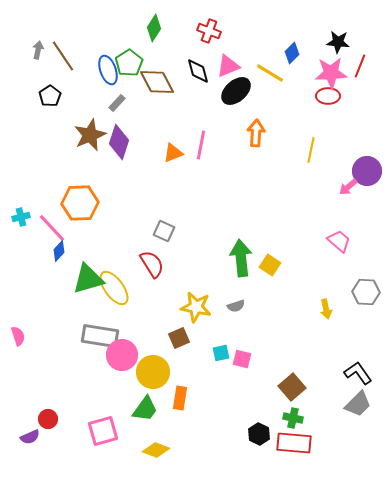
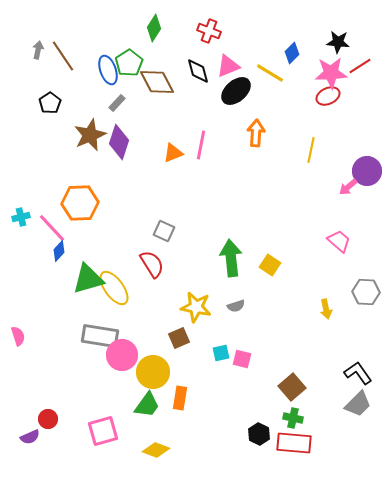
red line at (360, 66): rotated 35 degrees clockwise
black pentagon at (50, 96): moved 7 px down
red ellipse at (328, 96): rotated 25 degrees counterclockwise
green arrow at (241, 258): moved 10 px left
green trapezoid at (145, 409): moved 2 px right, 4 px up
